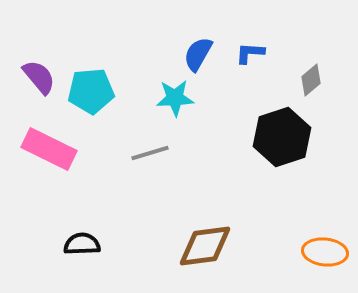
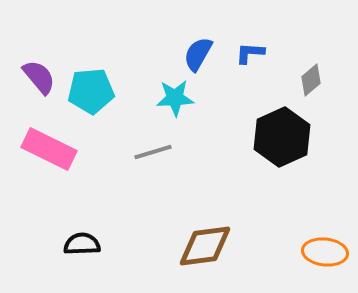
black hexagon: rotated 6 degrees counterclockwise
gray line: moved 3 px right, 1 px up
